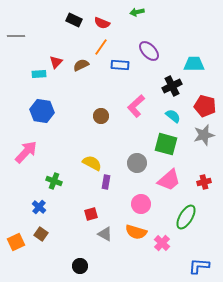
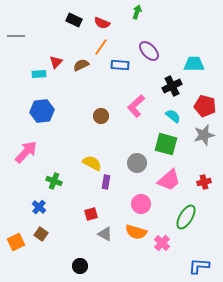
green arrow: rotated 120 degrees clockwise
blue hexagon: rotated 15 degrees counterclockwise
